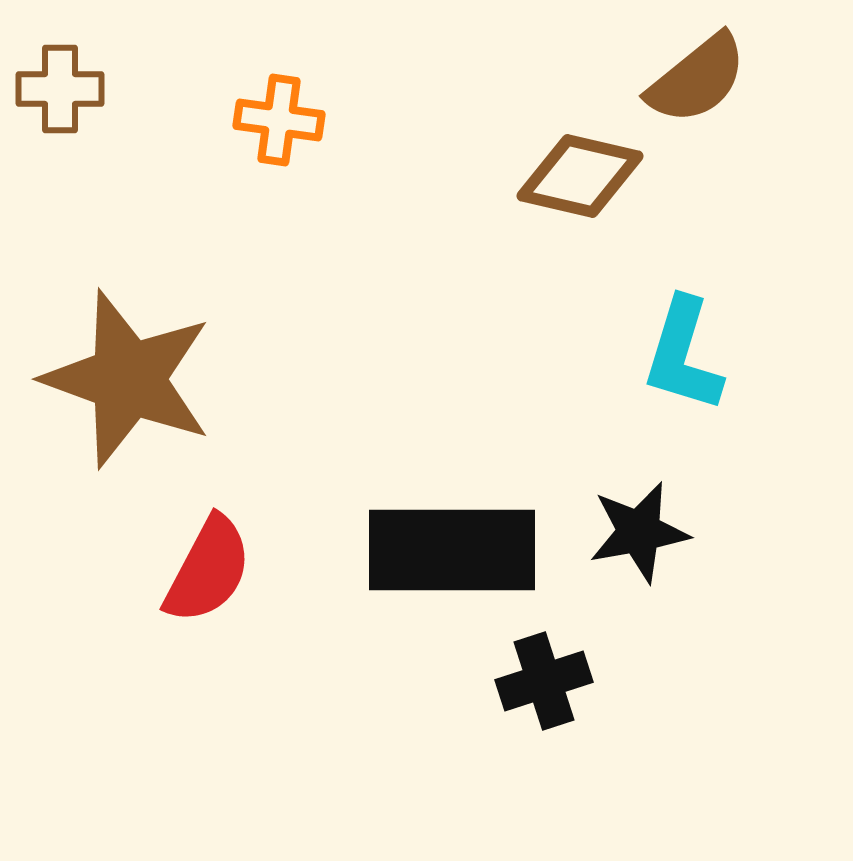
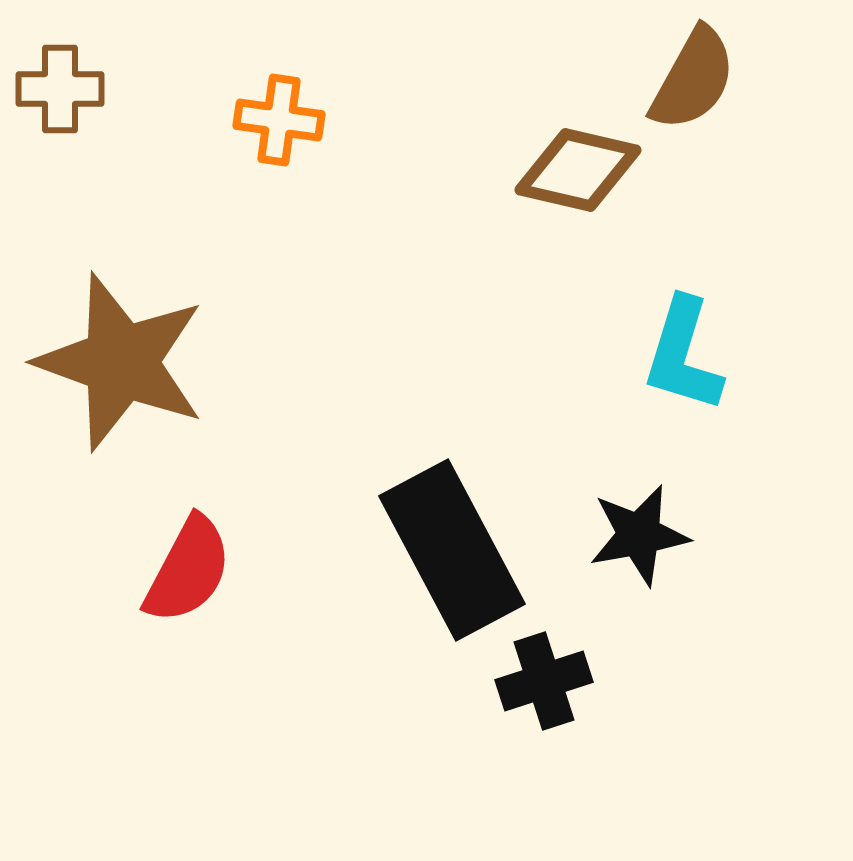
brown semicircle: moved 4 px left; rotated 22 degrees counterclockwise
brown diamond: moved 2 px left, 6 px up
brown star: moved 7 px left, 17 px up
black star: moved 3 px down
black rectangle: rotated 62 degrees clockwise
red semicircle: moved 20 px left
